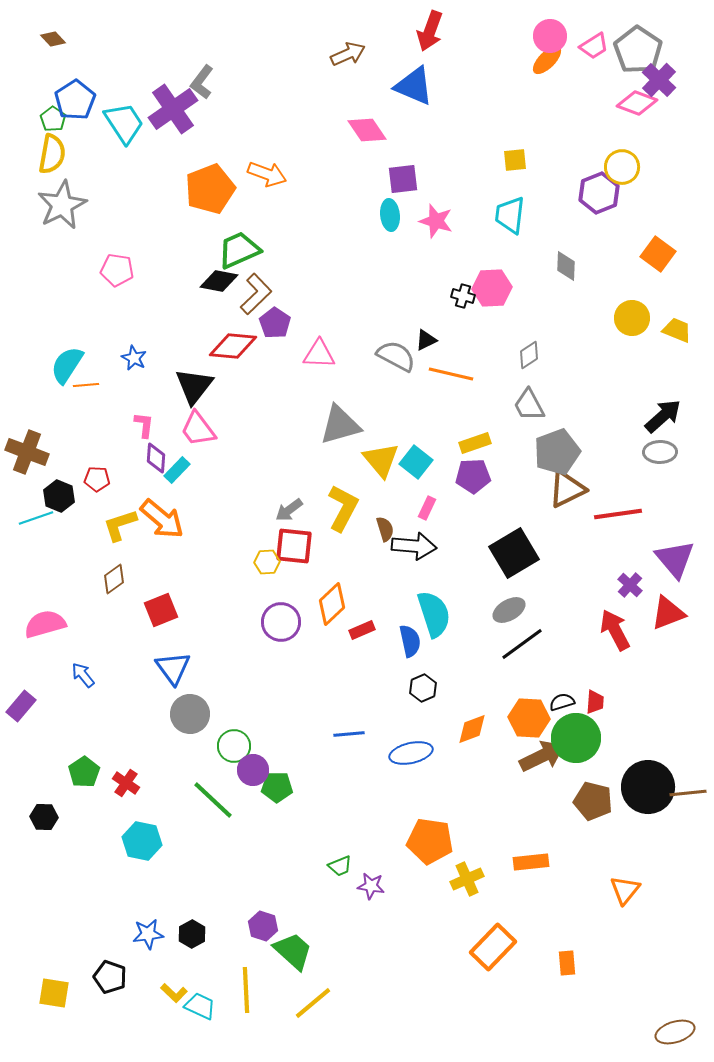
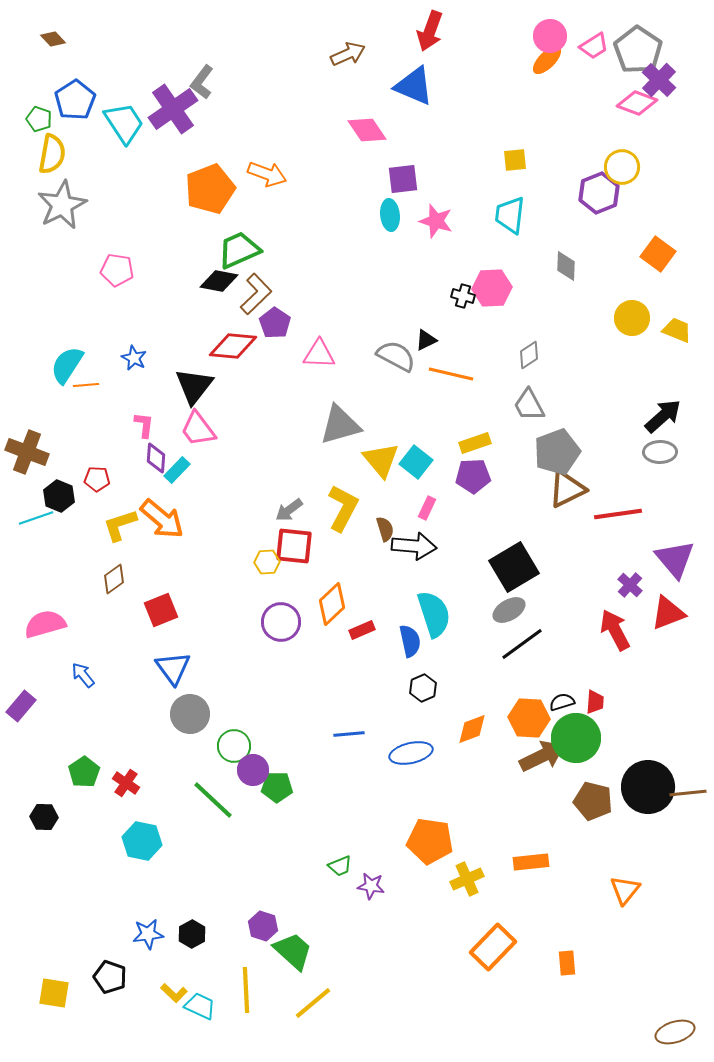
green pentagon at (53, 119): moved 14 px left; rotated 15 degrees counterclockwise
black square at (514, 553): moved 14 px down
